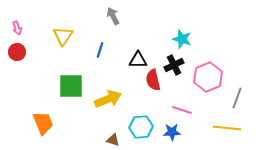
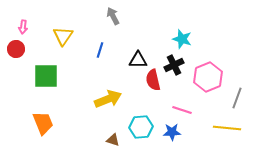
pink arrow: moved 6 px right, 1 px up; rotated 24 degrees clockwise
red circle: moved 1 px left, 3 px up
green square: moved 25 px left, 10 px up
